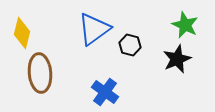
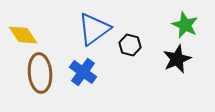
yellow diamond: moved 1 px right, 2 px down; rotated 48 degrees counterclockwise
blue cross: moved 22 px left, 20 px up
